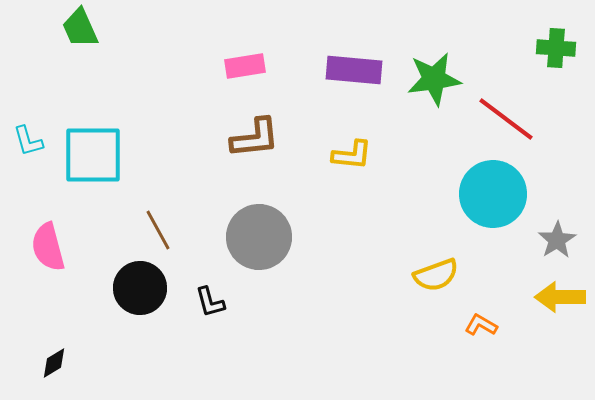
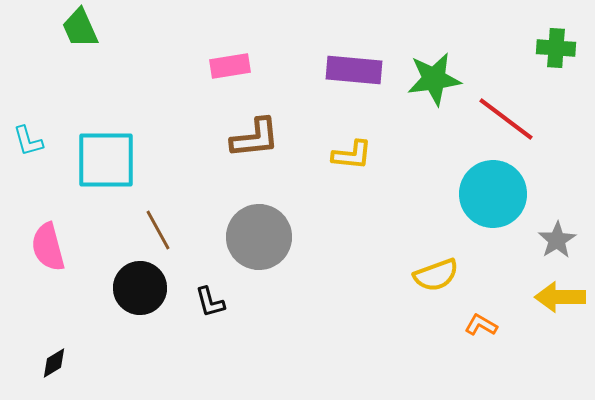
pink rectangle: moved 15 px left
cyan square: moved 13 px right, 5 px down
